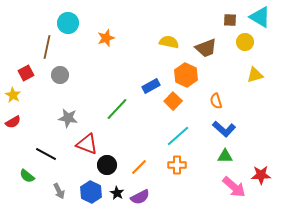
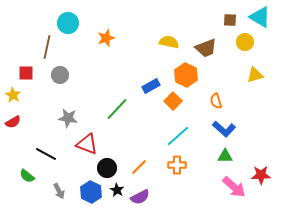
red square: rotated 28 degrees clockwise
black circle: moved 3 px down
black star: moved 3 px up
